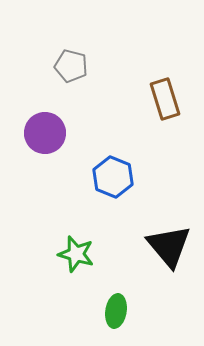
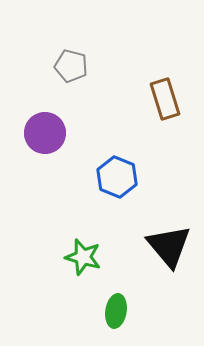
blue hexagon: moved 4 px right
green star: moved 7 px right, 3 px down
